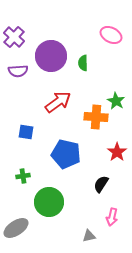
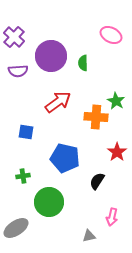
blue pentagon: moved 1 px left, 4 px down
black semicircle: moved 4 px left, 3 px up
